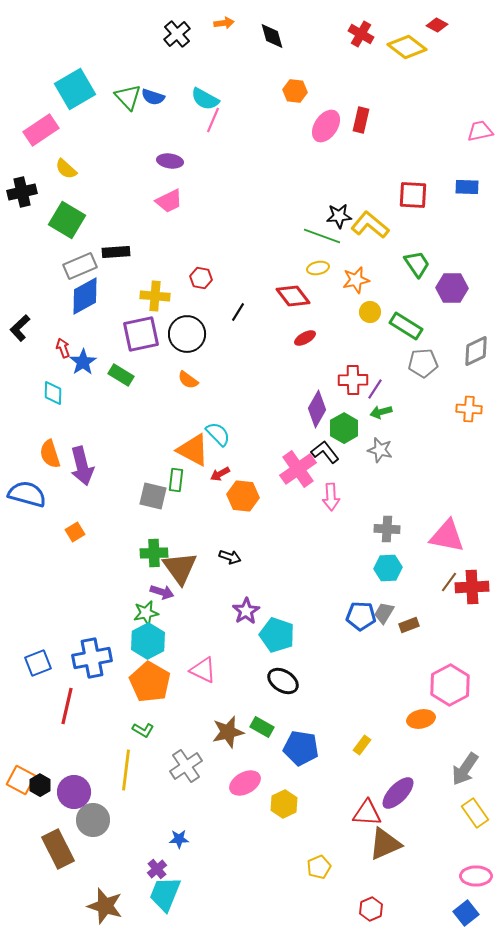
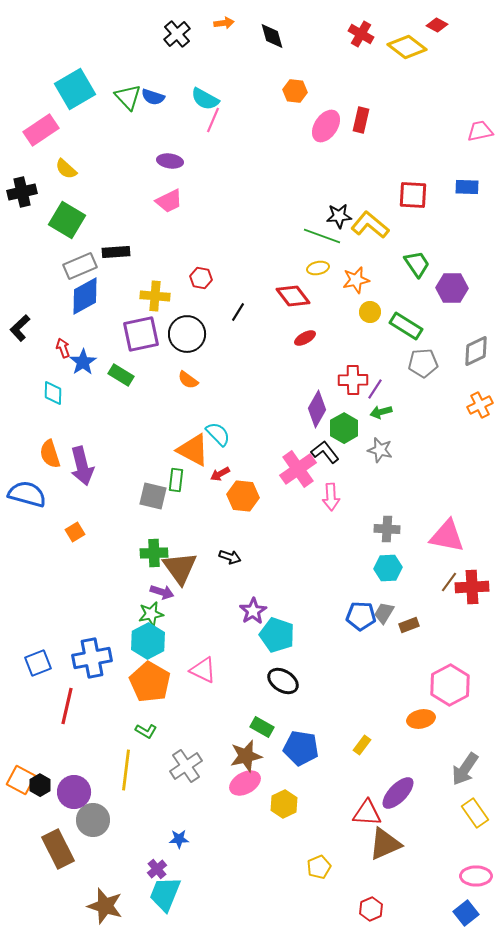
orange cross at (469, 409): moved 11 px right, 4 px up; rotated 30 degrees counterclockwise
purple star at (246, 611): moved 7 px right
green star at (146, 613): moved 5 px right, 1 px down
green L-shape at (143, 730): moved 3 px right, 1 px down
brown star at (228, 732): moved 18 px right, 24 px down
